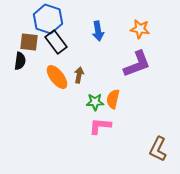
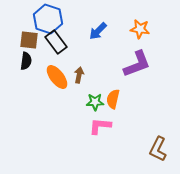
blue arrow: rotated 54 degrees clockwise
brown square: moved 2 px up
black semicircle: moved 6 px right
